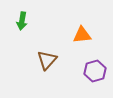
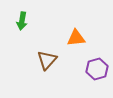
orange triangle: moved 6 px left, 3 px down
purple hexagon: moved 2 px right, 2 px up
